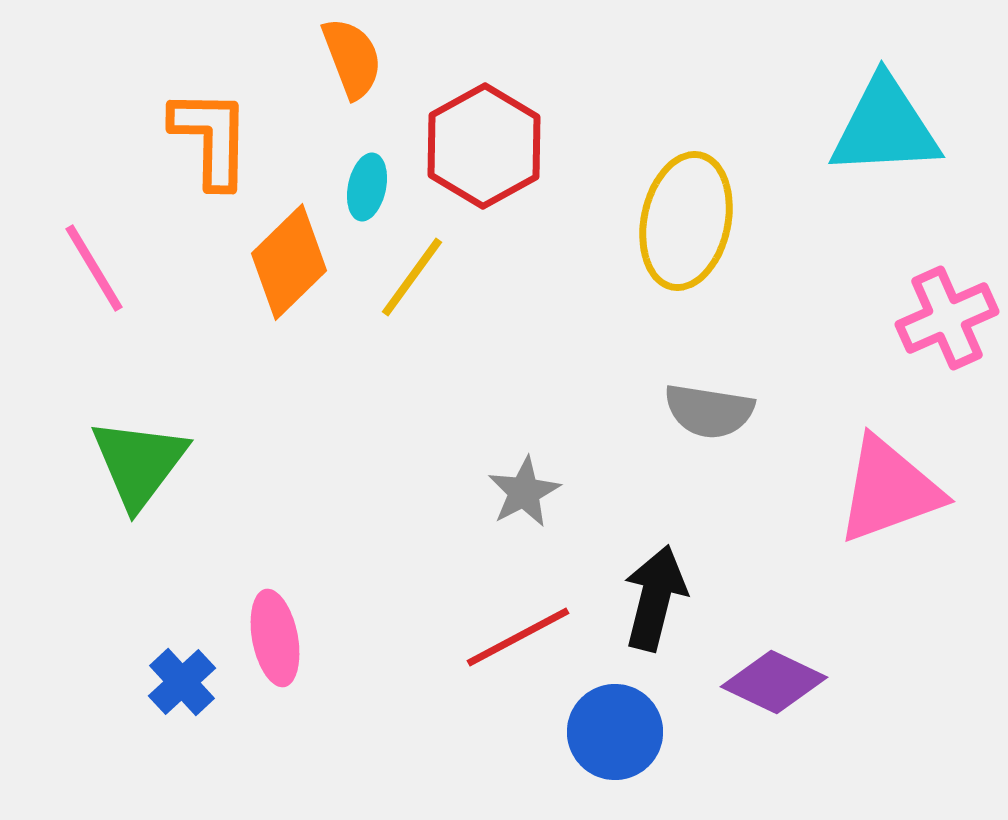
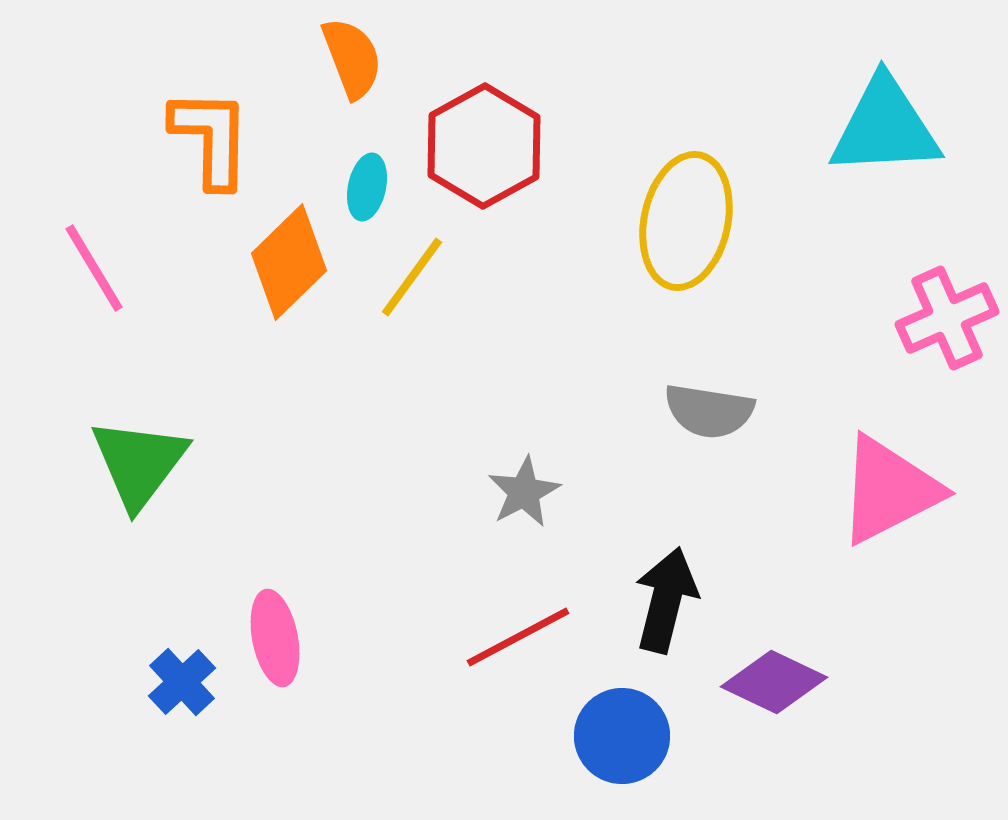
pink triangle: rotated 7 degrees counterclockwise
black arrow: moved 11 px right, 2 px down
blue circle: moved 7 px right, 4 px down
